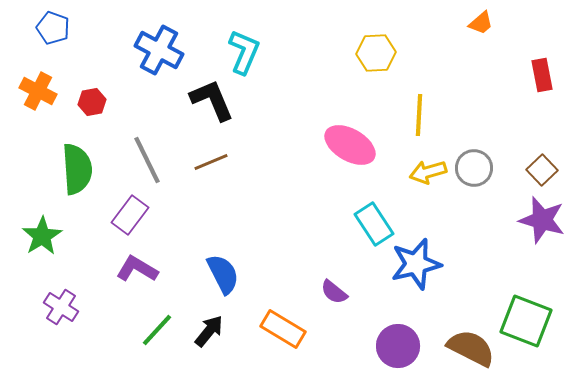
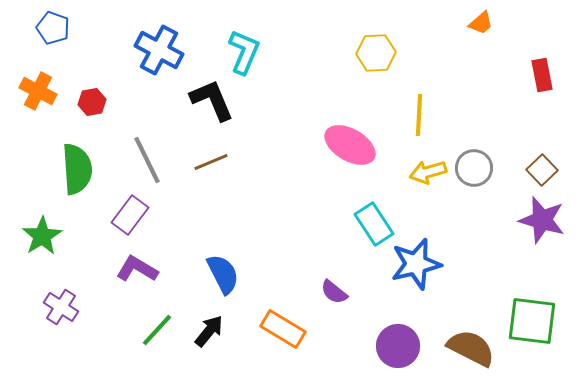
green square: moved 6 px right; rotated 14 degrees counterclockwise
